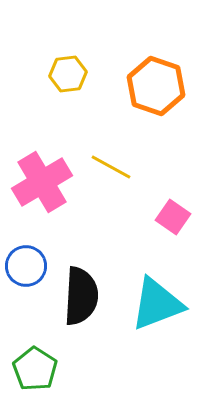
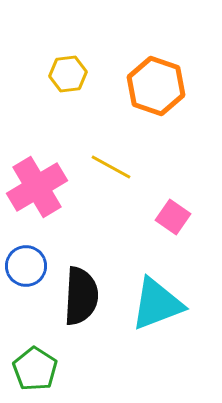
pink cross: moved 5 px left, 5 px down
